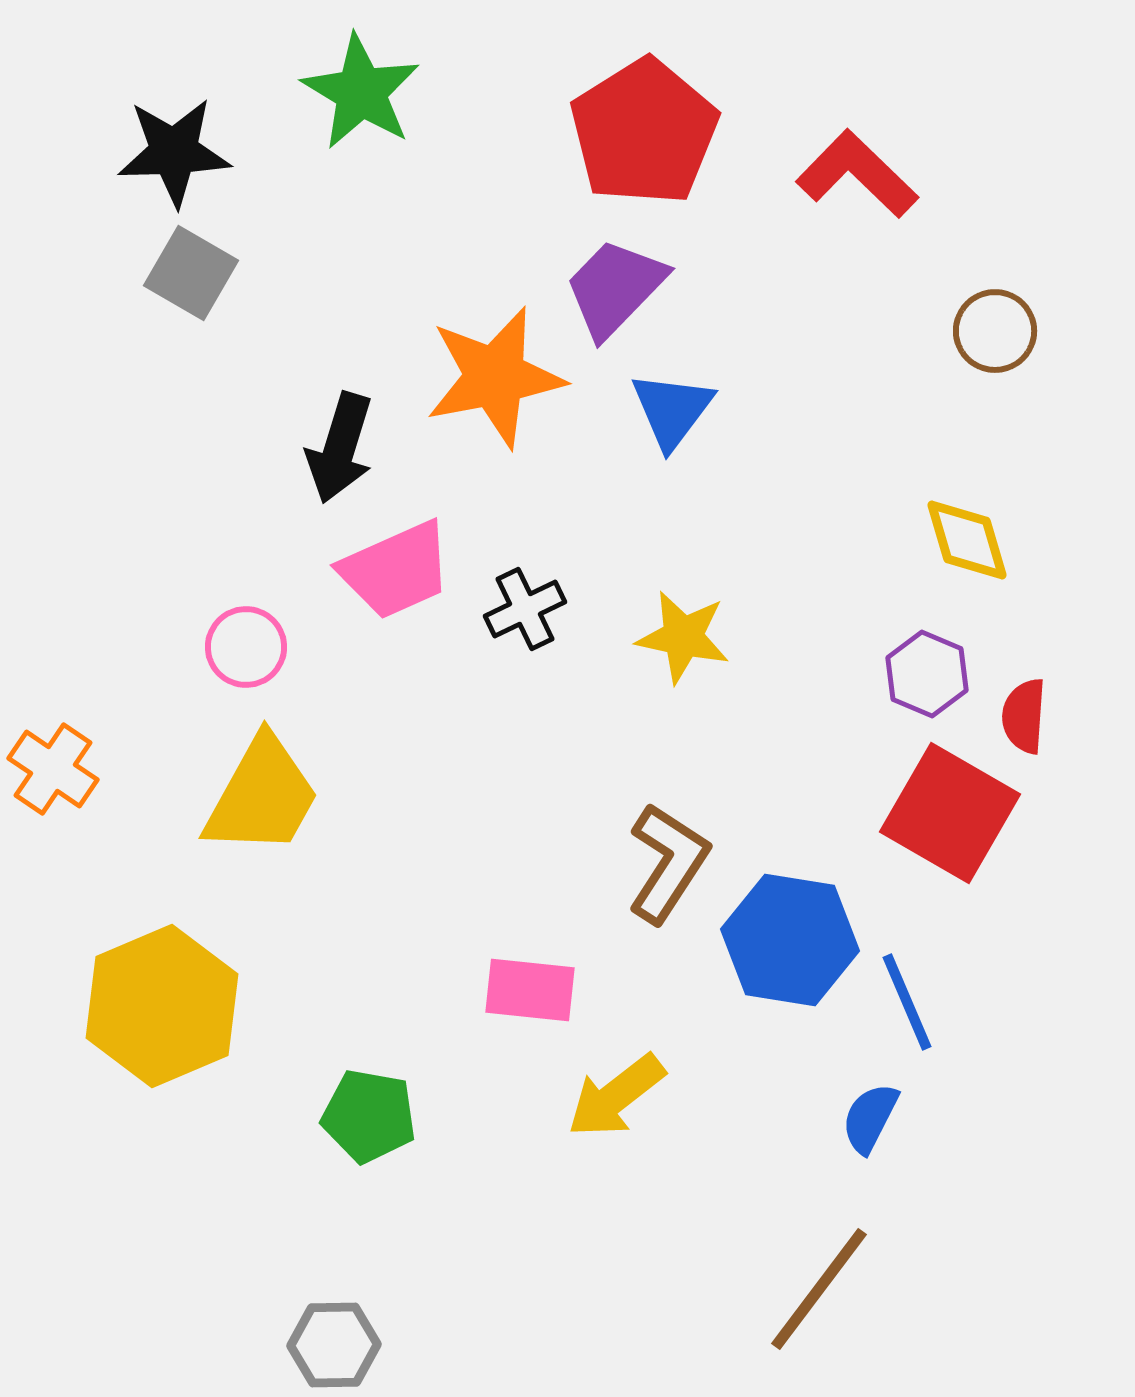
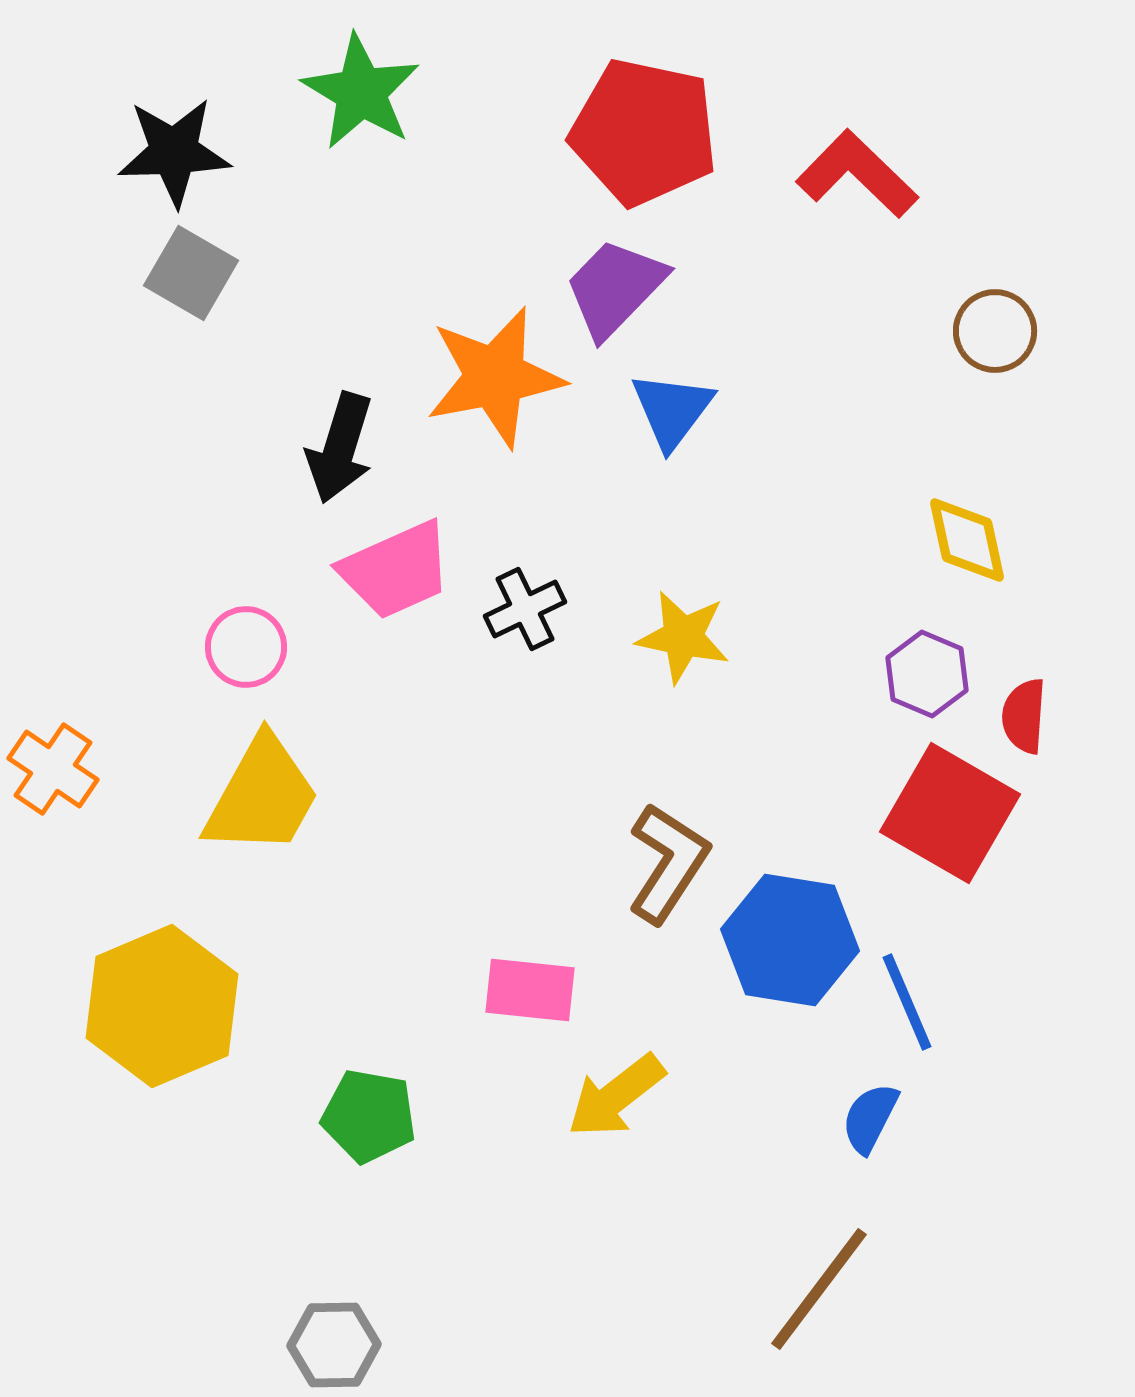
red pentagon: rotated 28 degrees counterclockwise
yellow diamond: rotated 4 degrees clockwise
